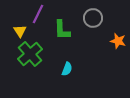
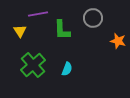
purple line: rotated 54 degrees clockwise
green cross: moved 3 px right, 11 px down
